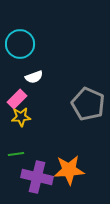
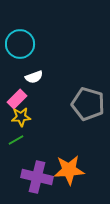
gray pentagon: rotated 8 degrees counterclockwise
green line: moved 14 px up; rotated 21 degrees counterclockwise
